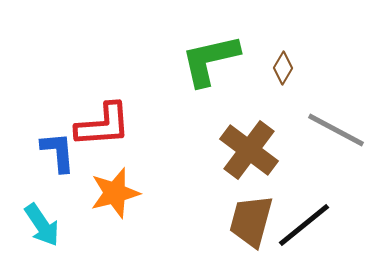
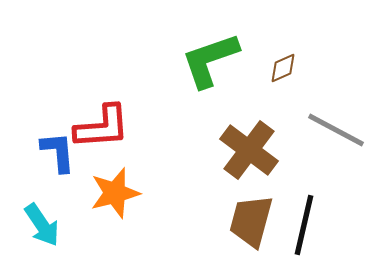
green L-shape: rotated 6 degrees counterclockwise
brown diamond: rotated 36 degrees clockwise
red L-shape: moved 1 px left, 2 px down
black line: rotated 38 degrees counterclockwise
